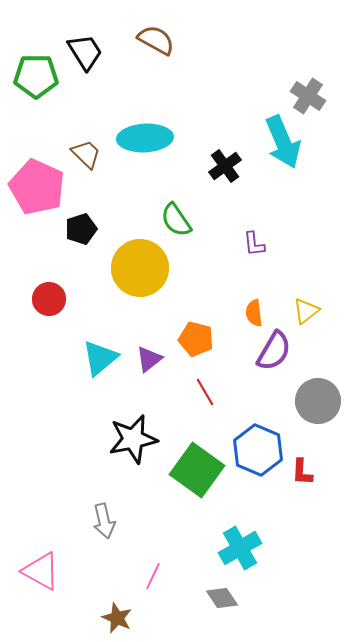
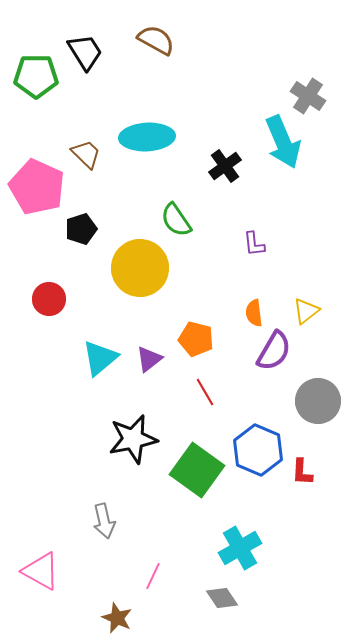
cyan ellipse: moved 2 px right, 1 px up
